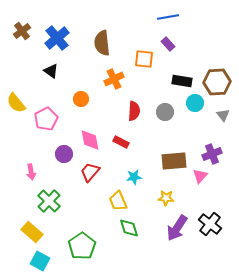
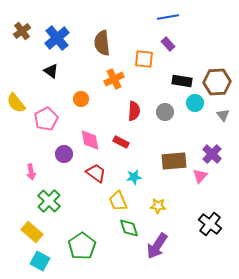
purple cross: rotated 24 degrees counterclockwise
red trapezoid: moved 6 px right, 1 px down; rotated 85 degrees clockwise
yellow star: moved 8 px left, 8 px down
purple arrow: moved 20 px left, 18 px down
